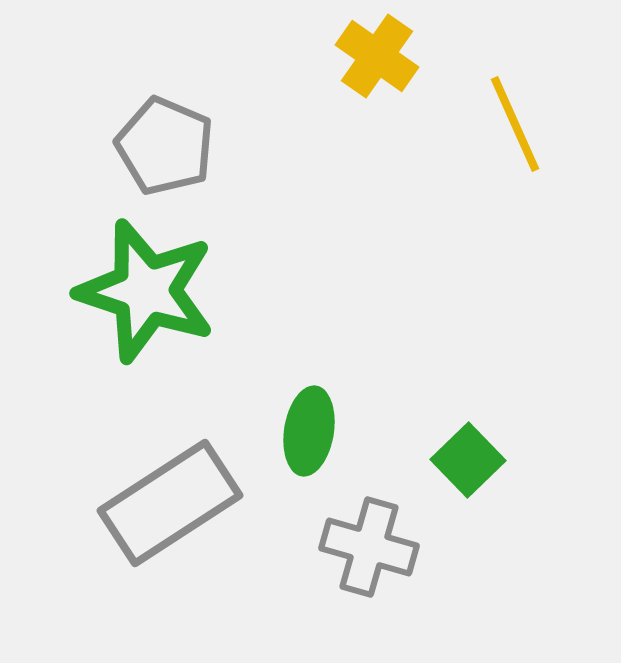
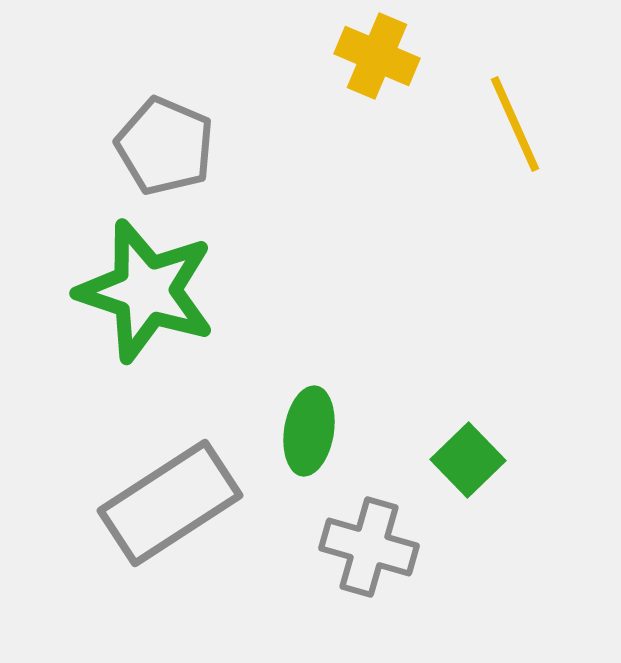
yellow cross: rotated 12 degrees counterclockwise
